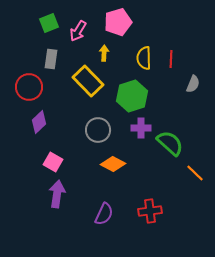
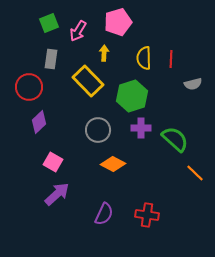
gray semicircle: rotated 54 degrees clockwise
green semicircle: moved 5 px right, 4 px up
purple arrow: rotated 40 degrees clockwise
red cross: moved 3 px left, 4 px down; rotated 15 degrees clockwise
